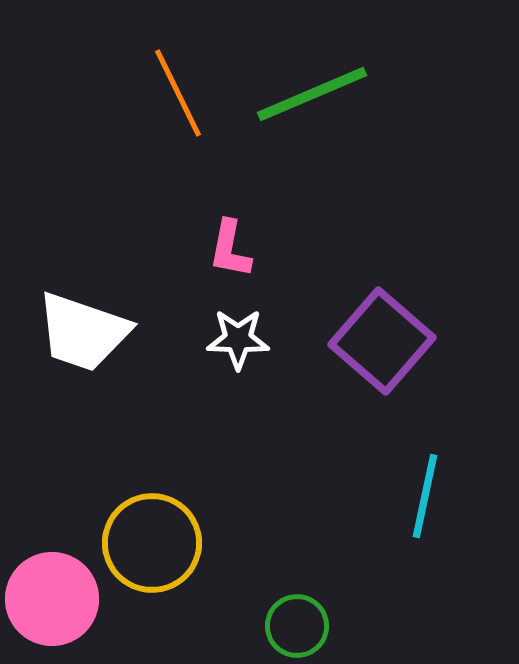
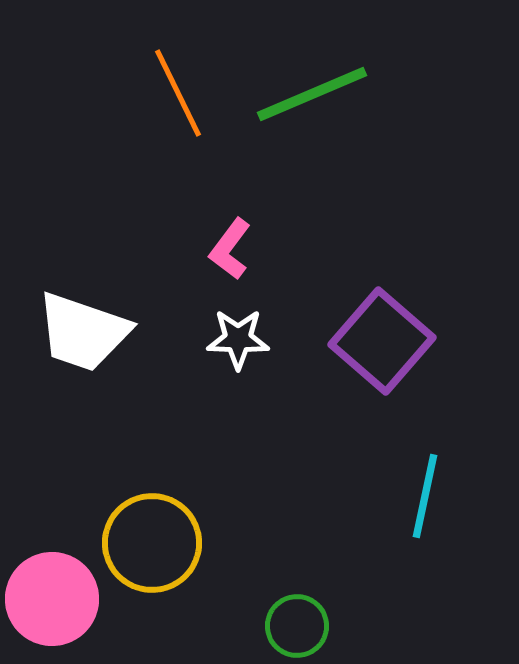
pink L-shape: rotated 26 degrees clockwise
